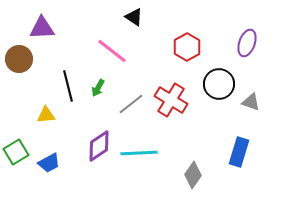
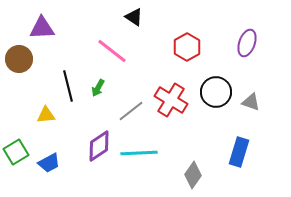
black circle: moved 3 px left, 8 px down
gray line: moved 7 px down
